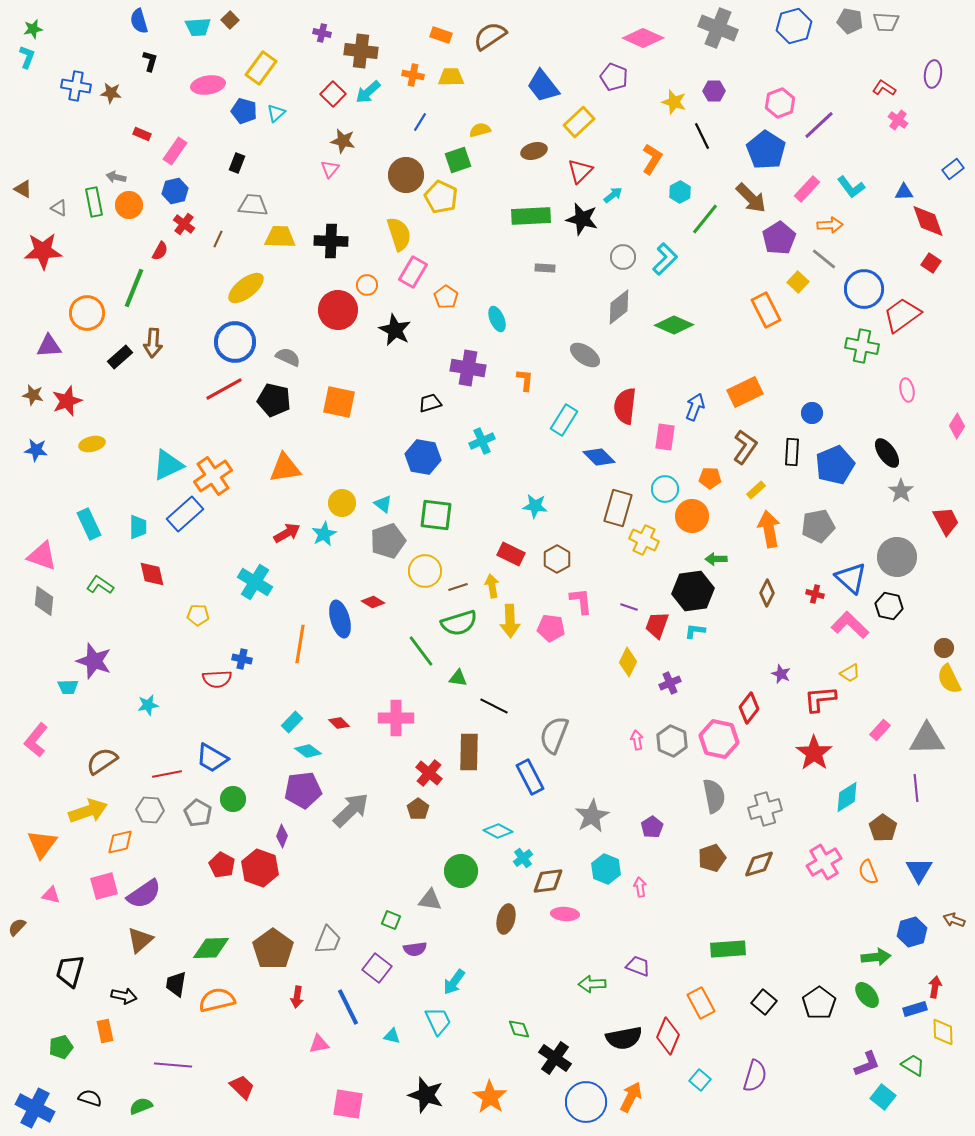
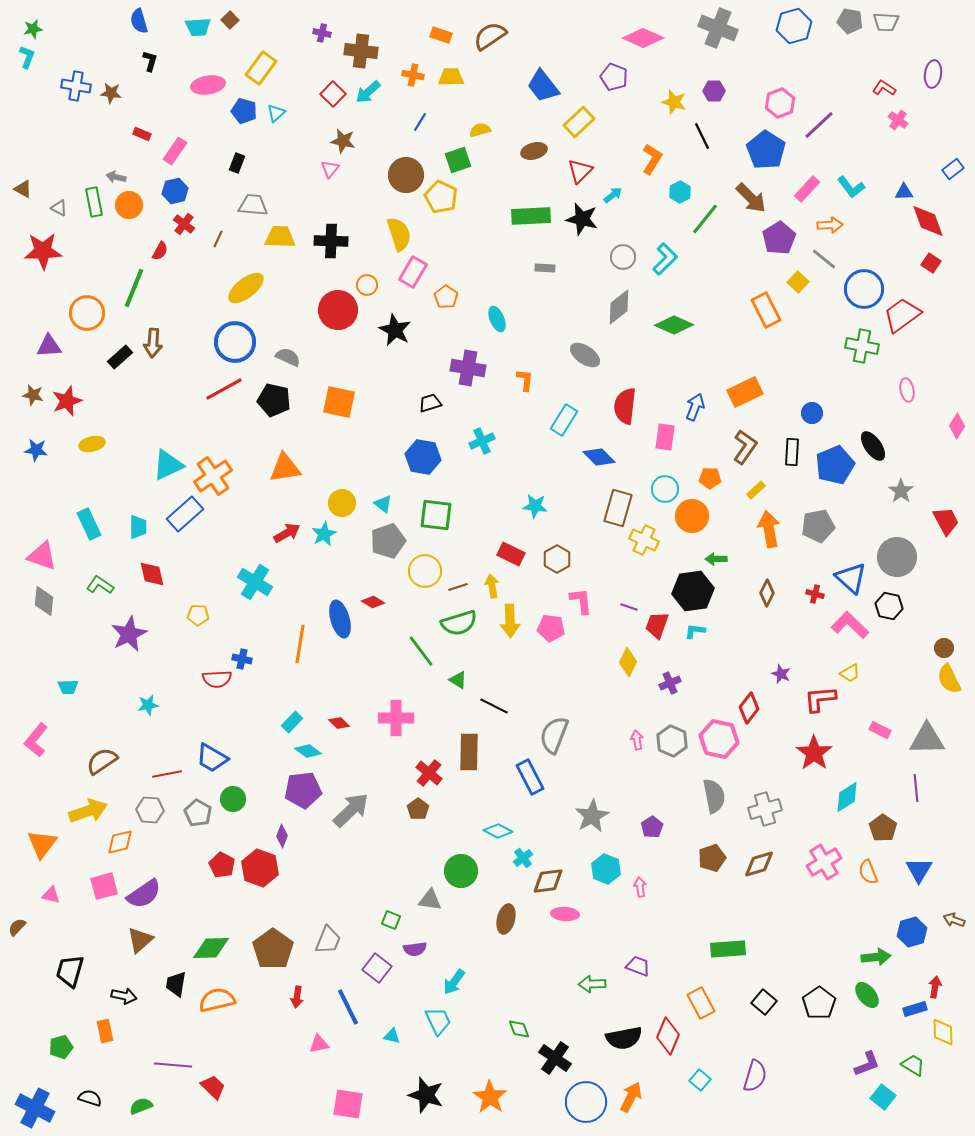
black ellipse at (887, 453): moved 14 px left, 7 px up
purple star at (94, 661): moved 35 px right, 27 px up; rotated 27 degrees clockwise
green triangle at (458, 678): moved 2 px down; rotated 24 degrees clockwise
pink rectangle at (880, 730): rotated 75 degrees clockwise
red trapezoid at (242, 1087): moved 29 px left
